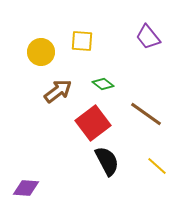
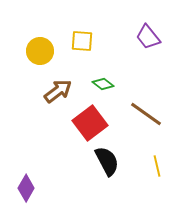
yellow circle: moved 1 px left, 1 px up
red square: moved 3 px left
yellow line: rotated 35 degrees clockwise
purple diamond: rotated 64 degrees counterclockwise
